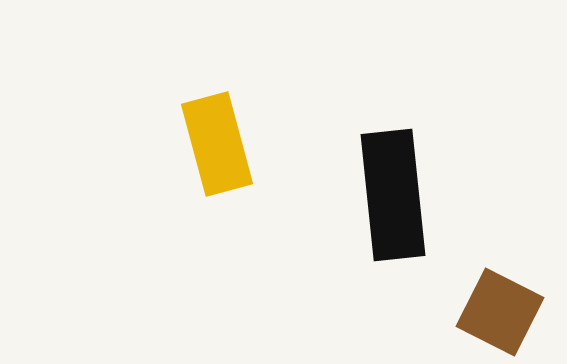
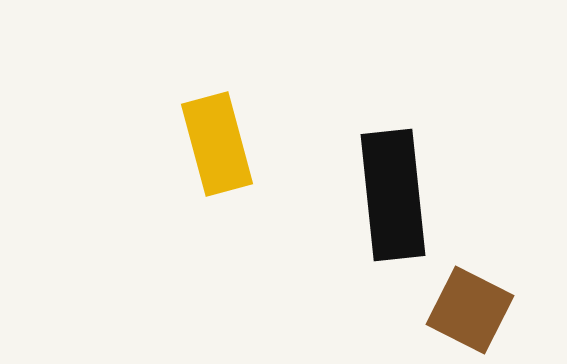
brown square: moved 30 px left, 2 px up
